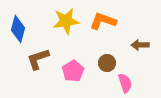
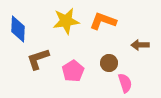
blue diamond: rotated 12 degrees counterclockwise
brown circle: moved 2 px right
